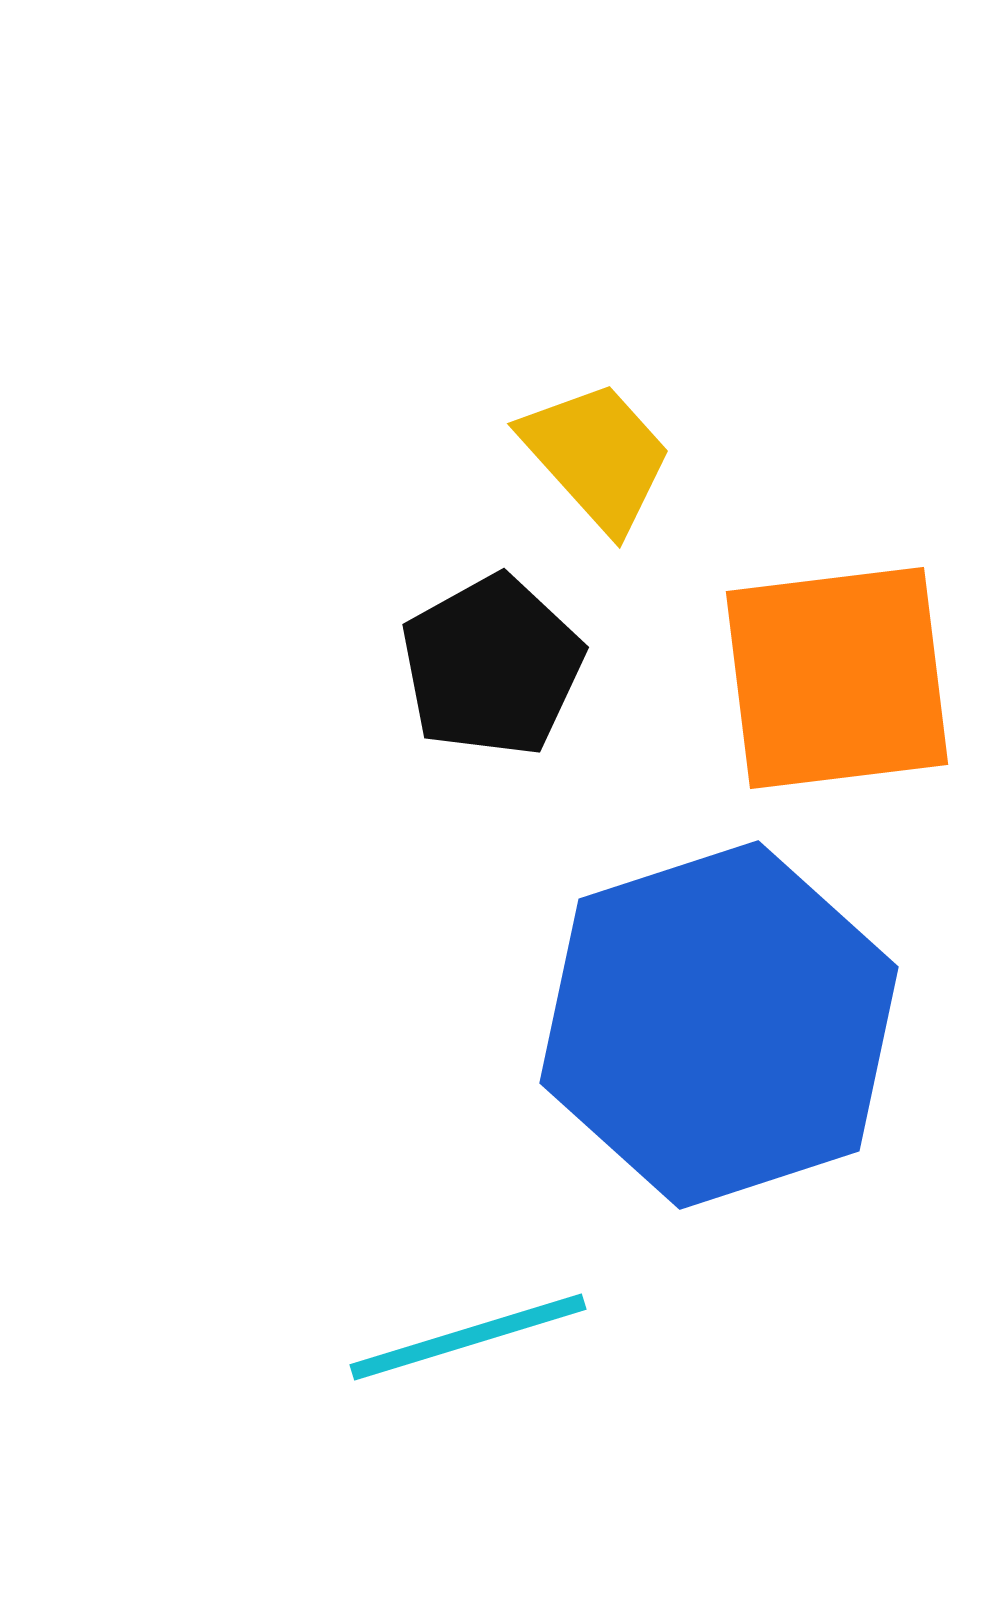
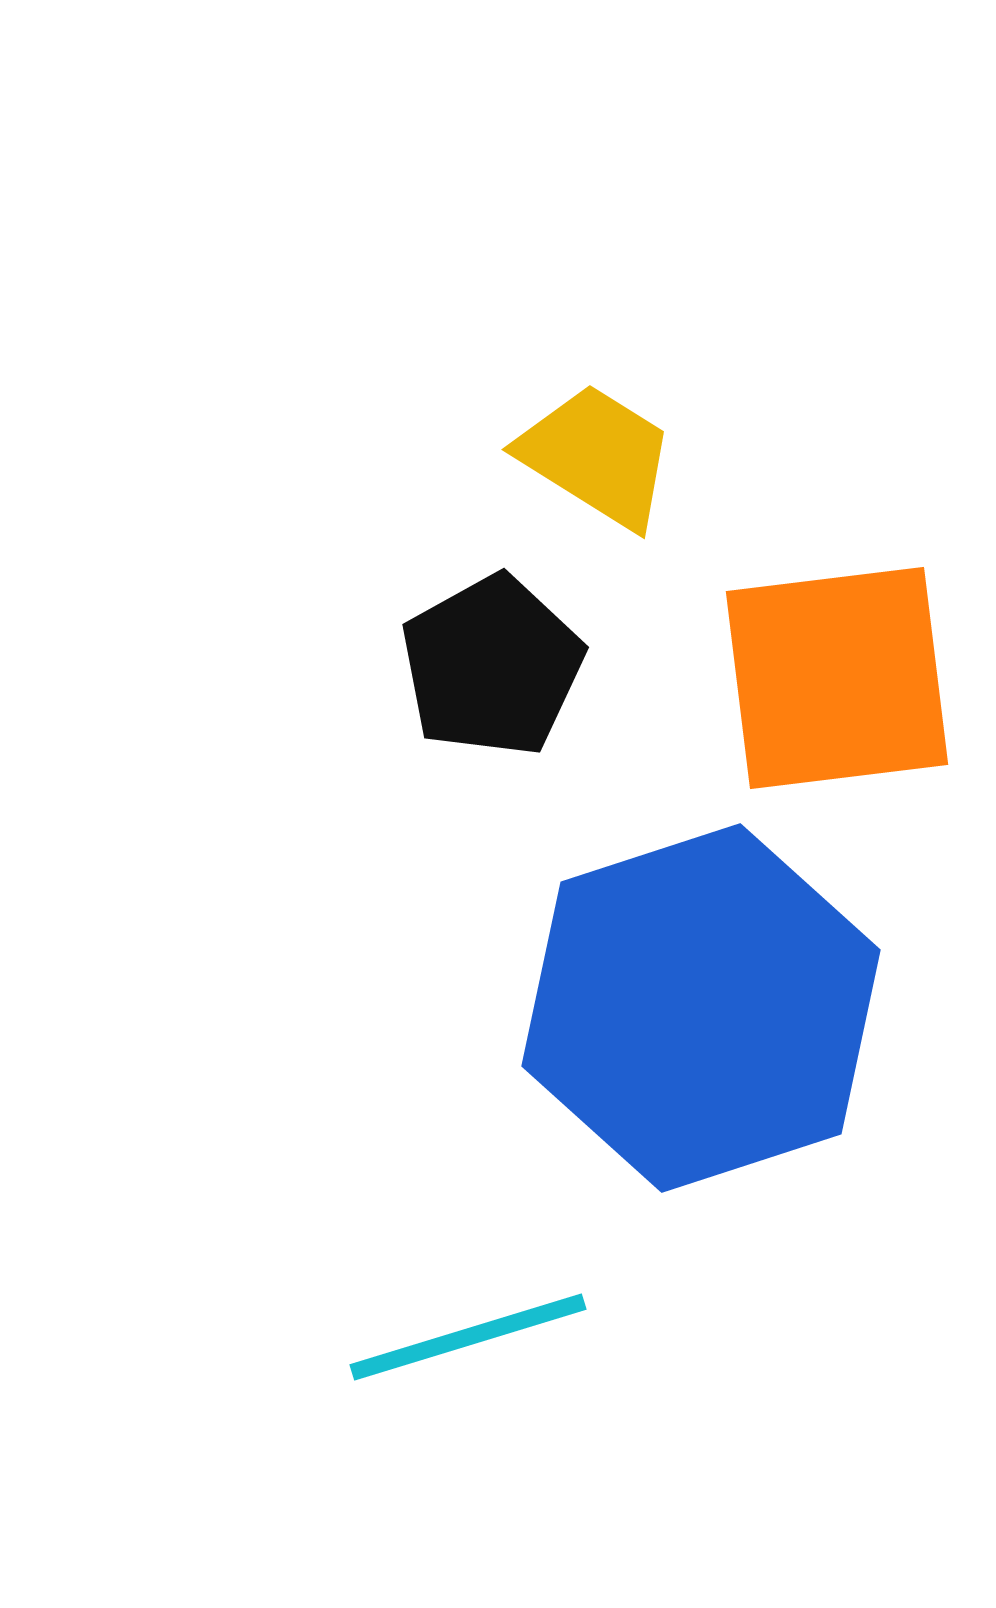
yellow trapezoid: rotated 16 degrees counterclockwise
blue hexagon: moved 18 px left, 17 px up
